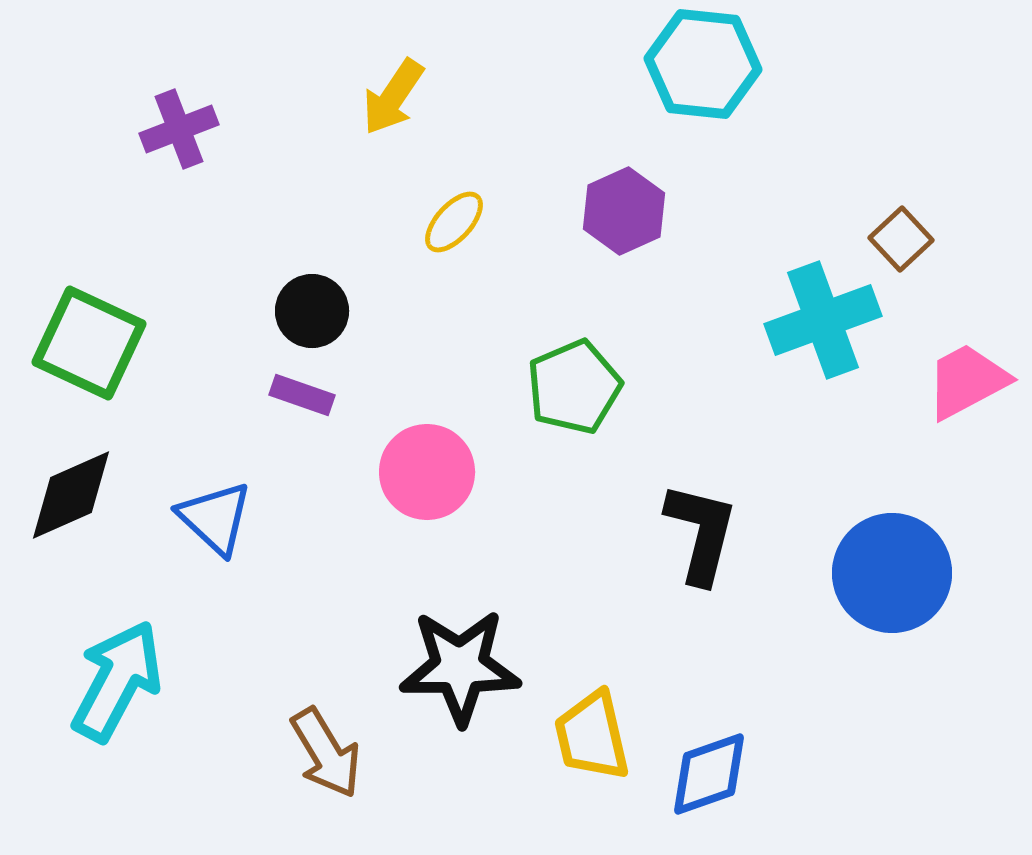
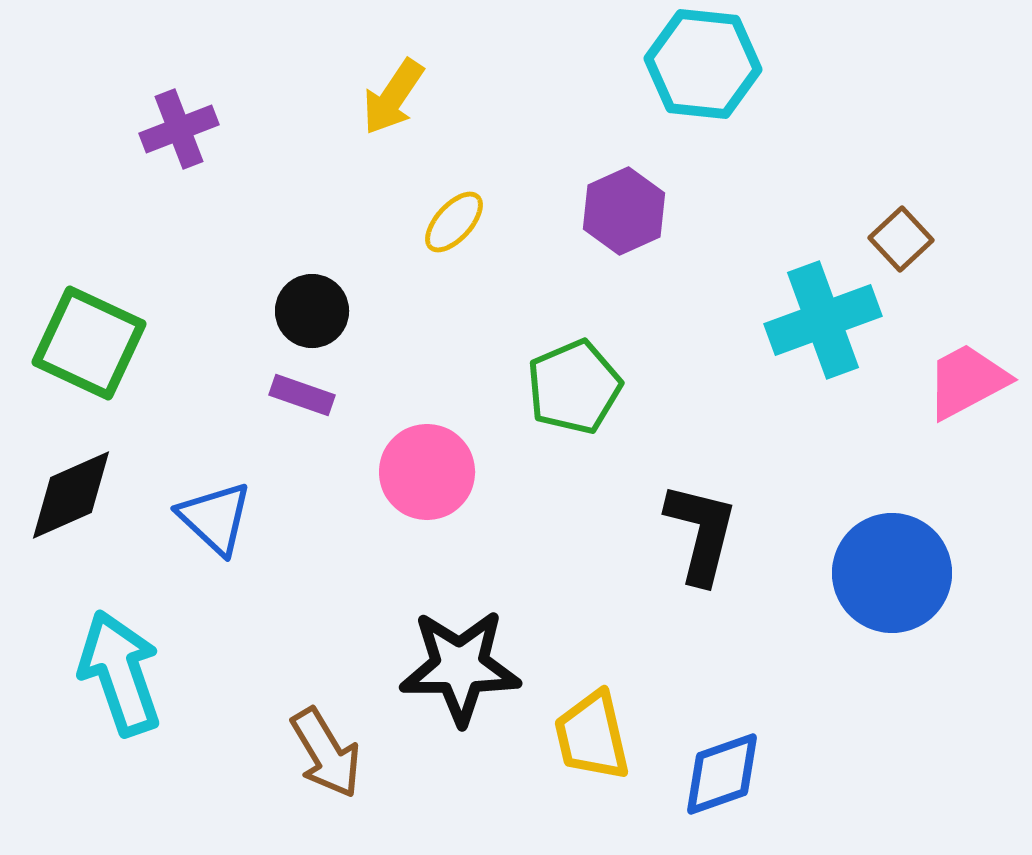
cyan arrow: moved 3 px right, 8 px up; rotated 47 degrees counterclockwise
blue diamond: moved 13 px right
